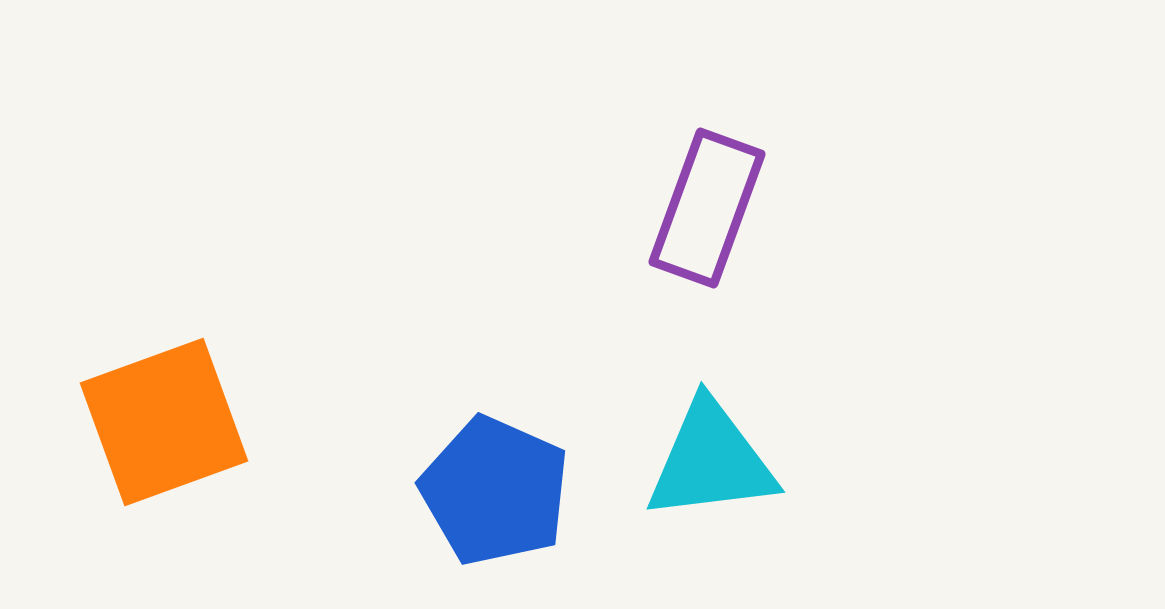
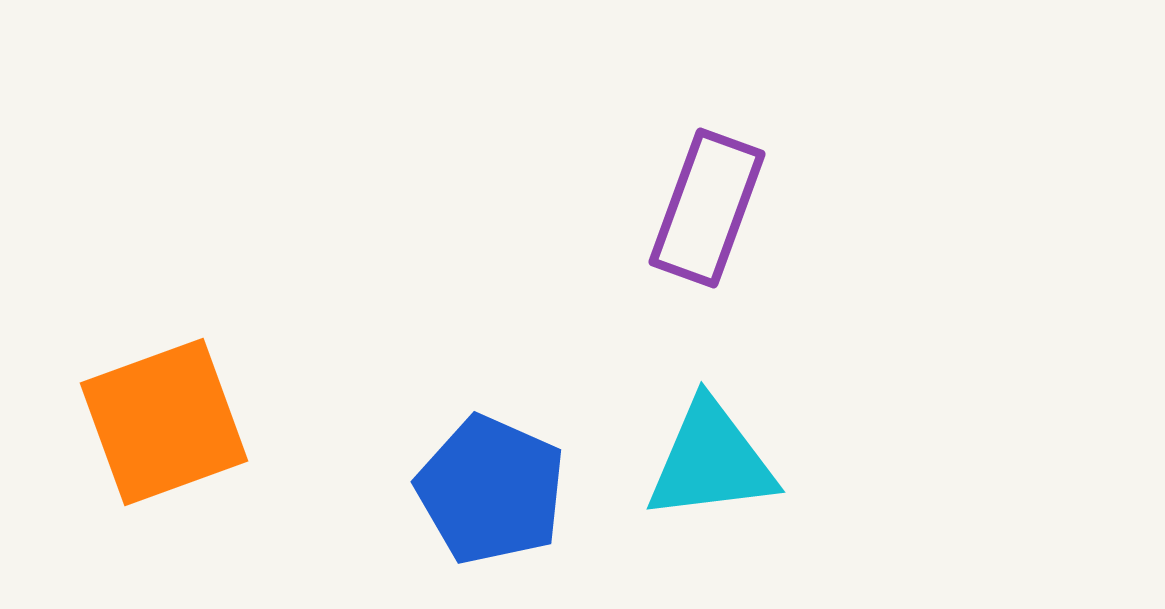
blue pentagon: moved 4 px left, 1 px up
